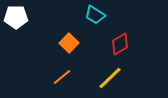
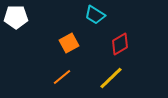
orange square: rotated 18 degrees clockwise
yellow line: moved 1 px right
